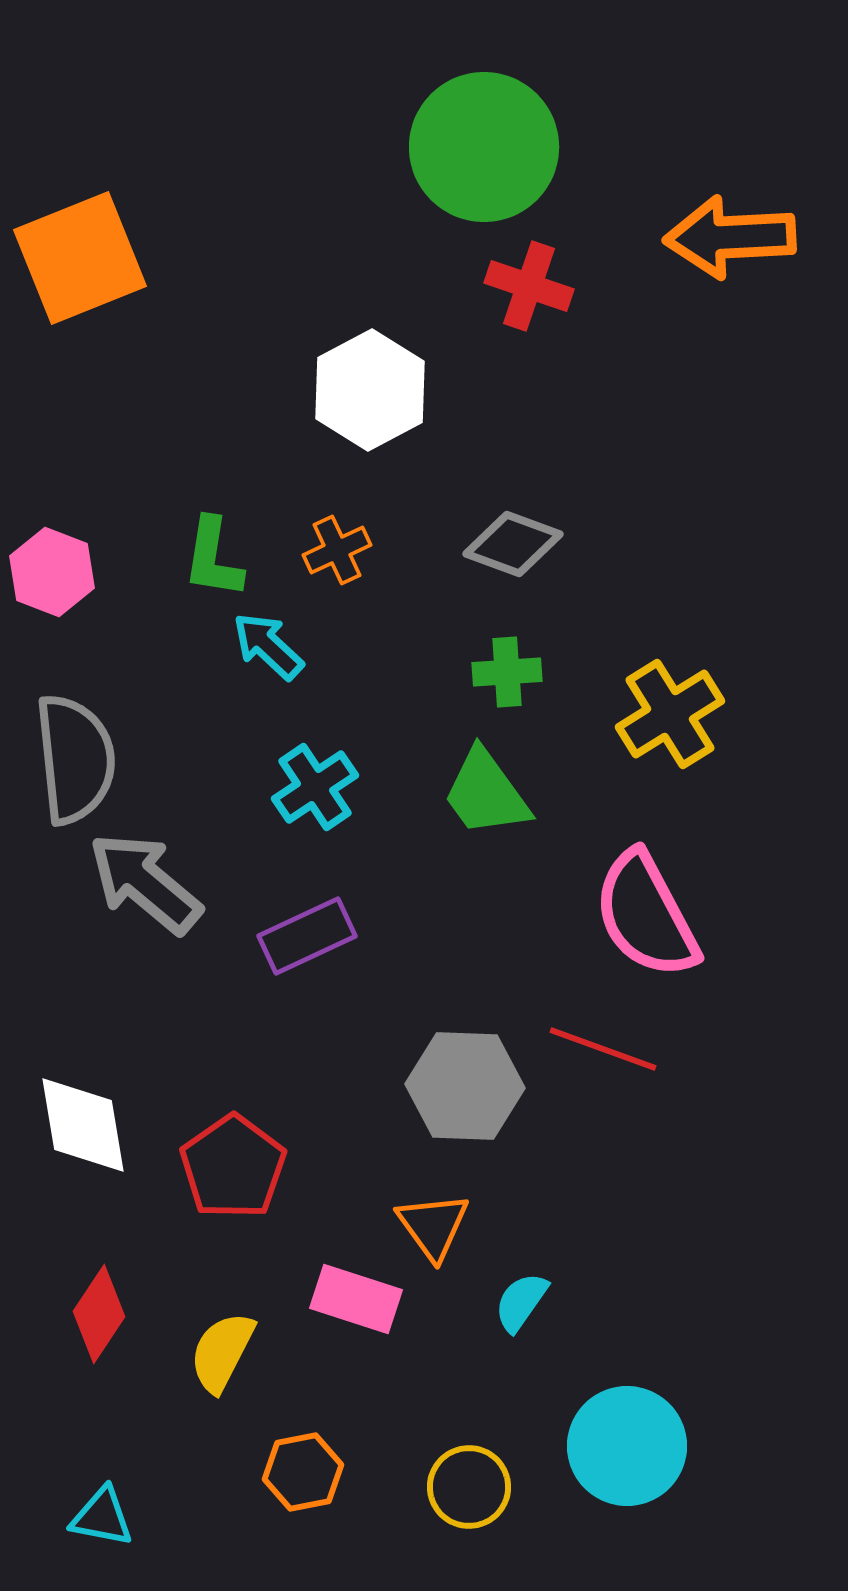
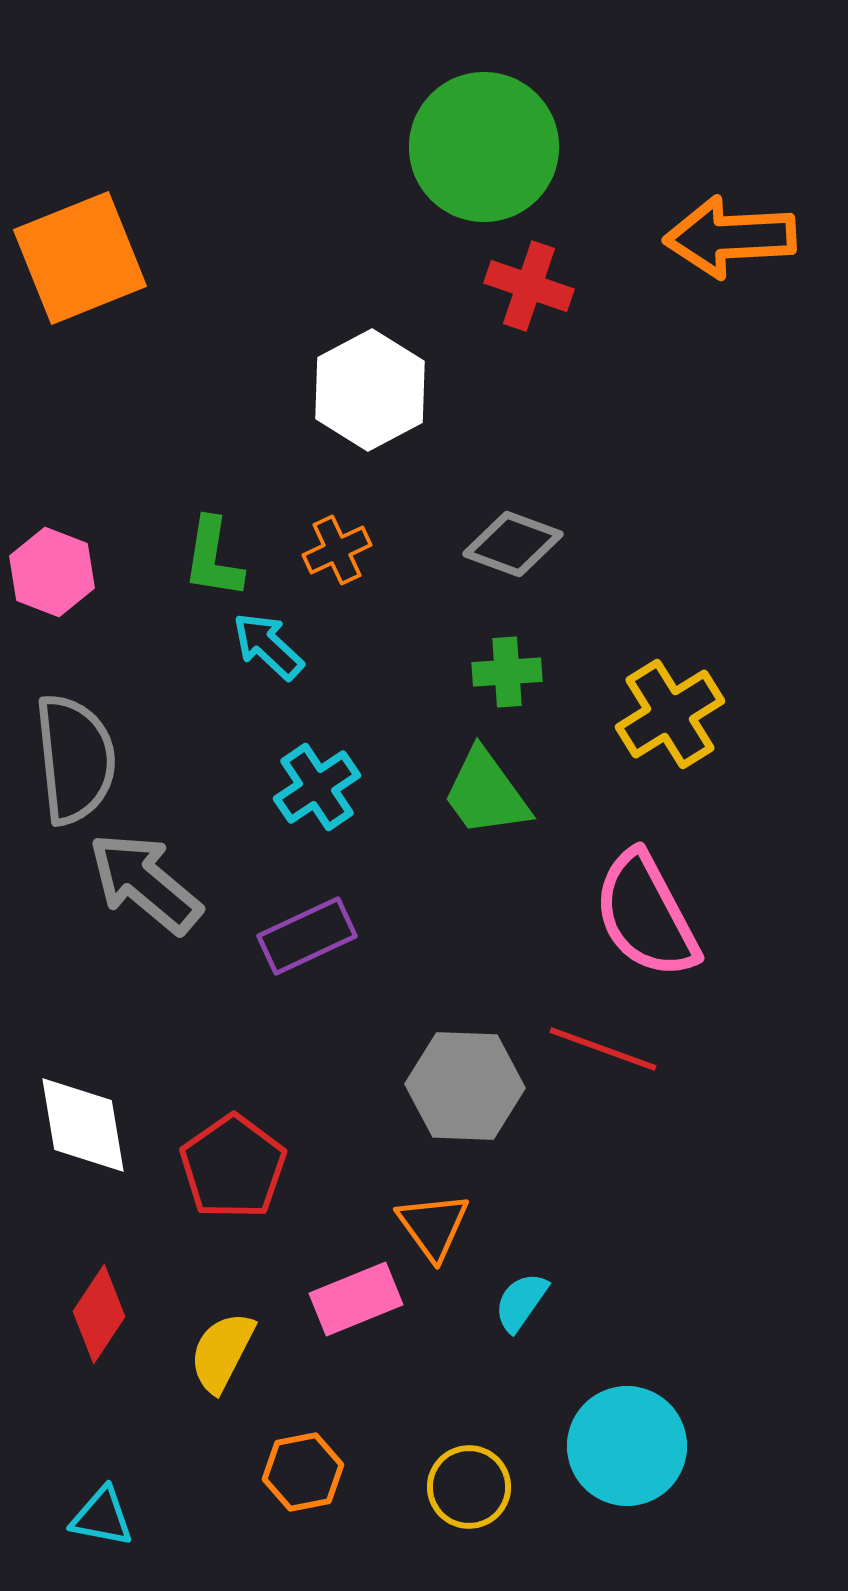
cyan cross: moved 2 px right
pink rectangle: rotated 40 degrees counterclockwise
